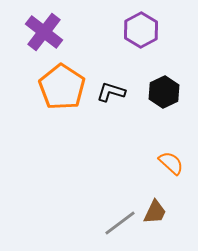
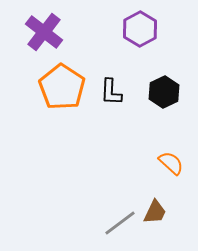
purple hexagon: moved 1 px left, 1 px up
black L-shape: rotated 104 degrees counterclockwise
